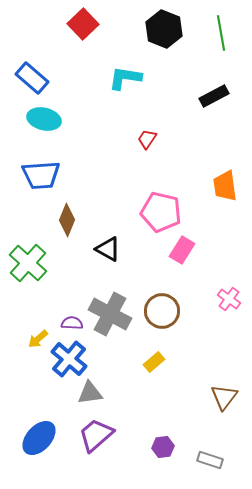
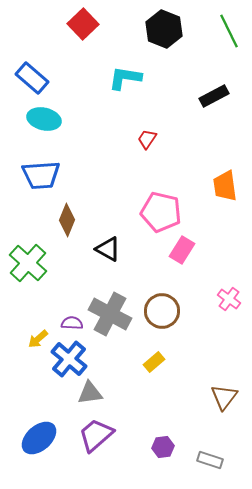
green line: moved 8 px right, 2 px up; rotated 16 degrees counterclockwise
blue ellipse: rotated 6 degrees clockwise
